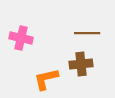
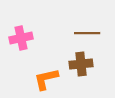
pink cross: rotated 25 degrees counterclockwise
